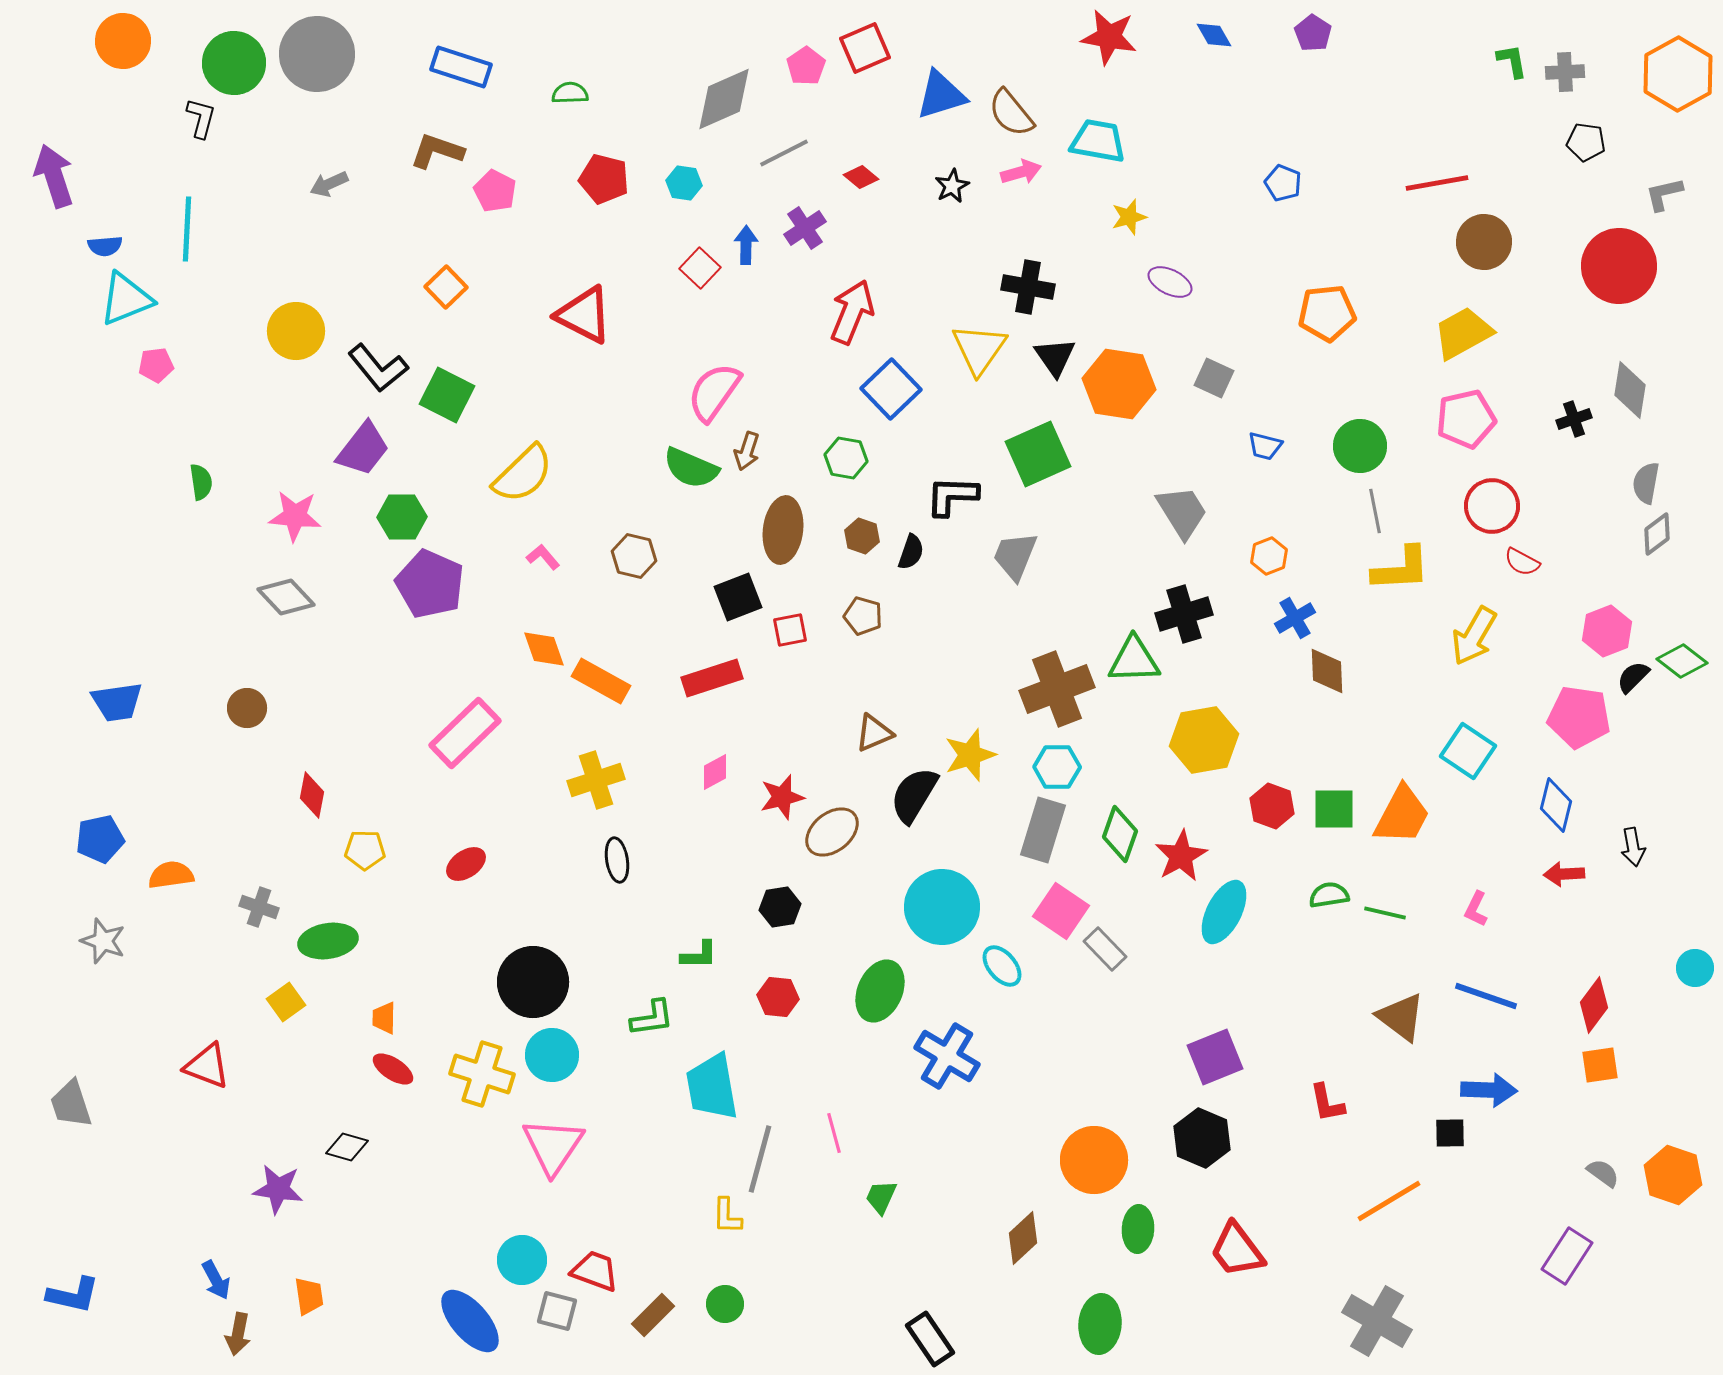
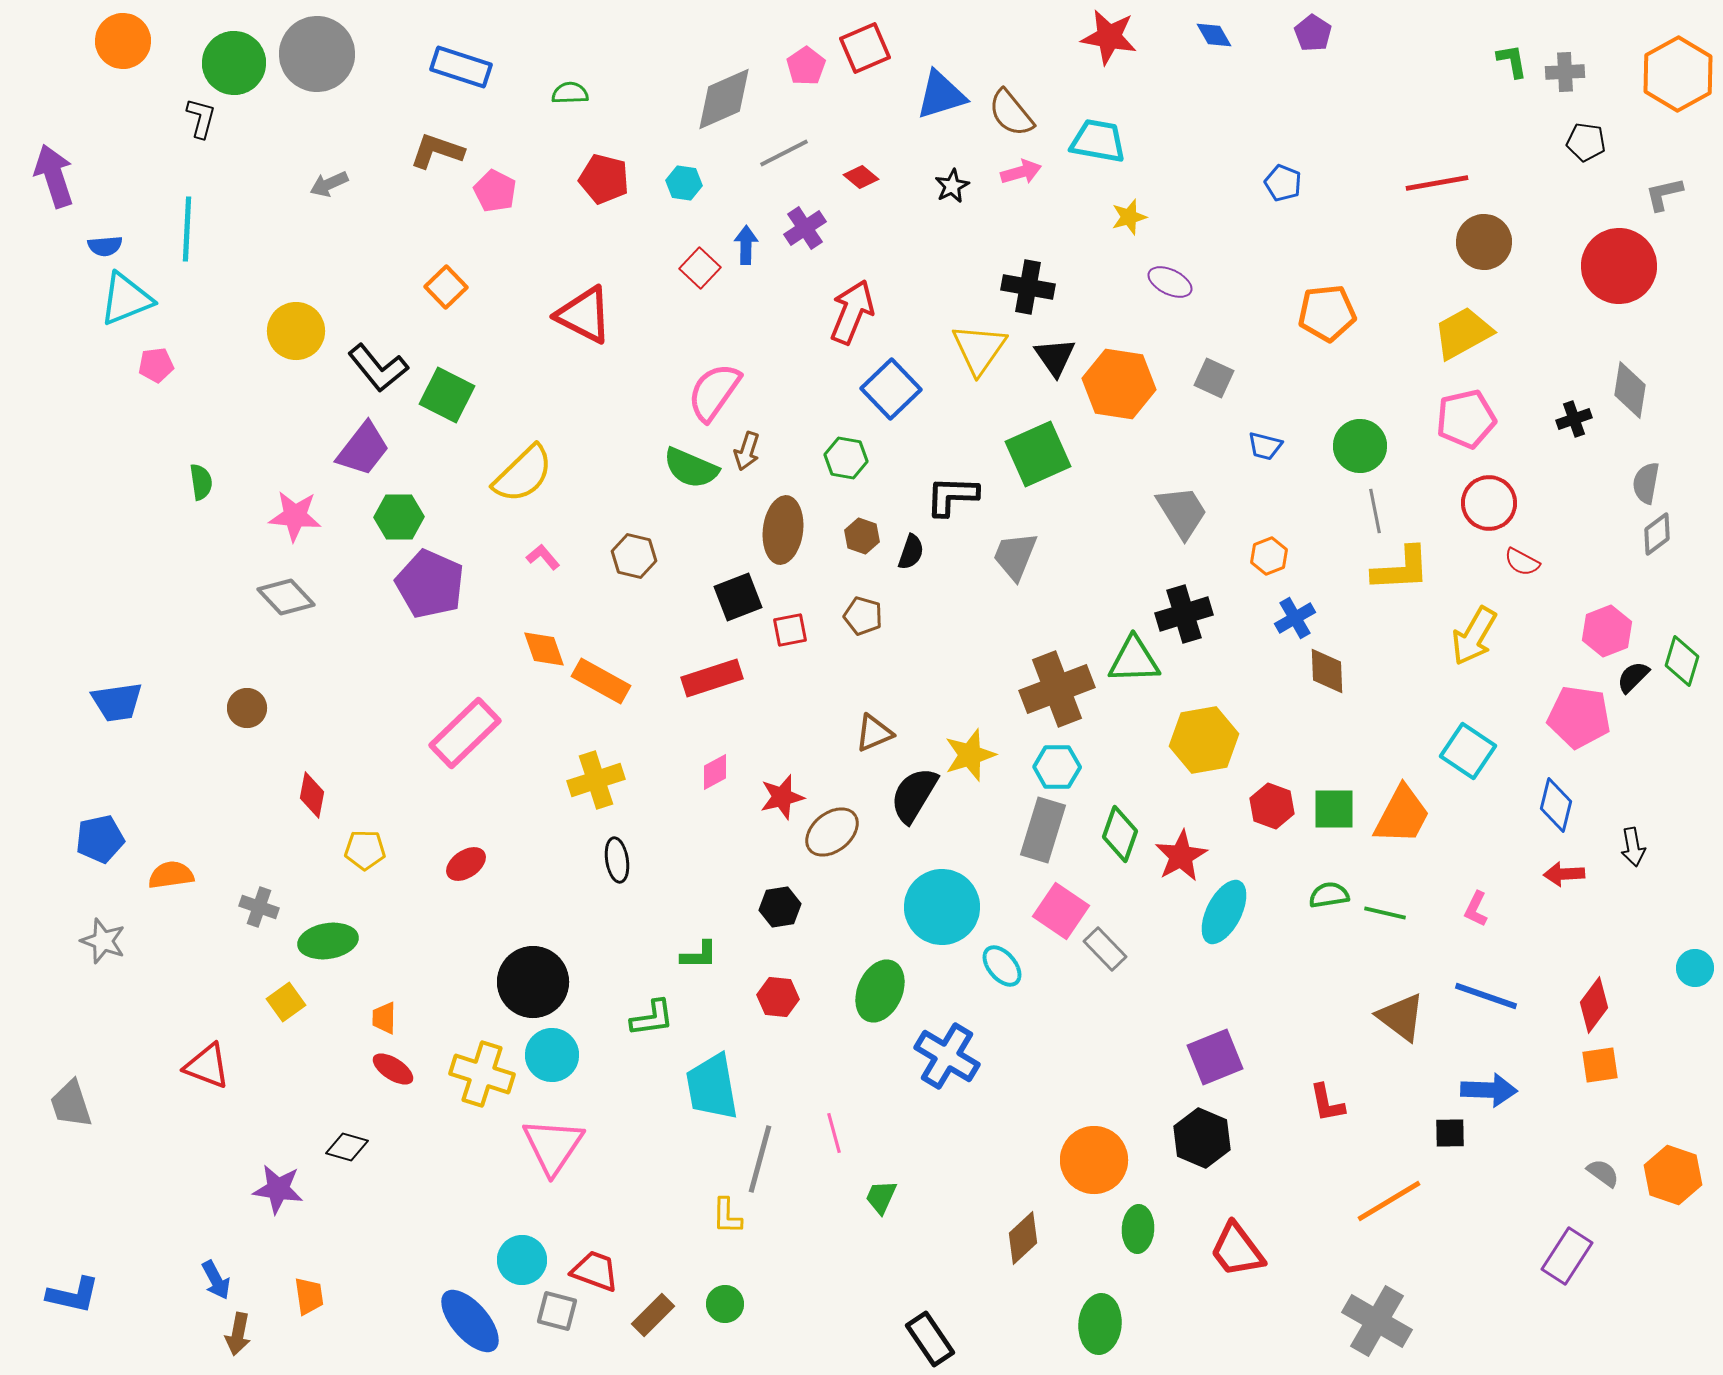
red circle at (1492, 506): moved 3 px left, 3 px up
green hexagon at (402, 517): moved 3 px left
green diamond at (1682, 661): rotated 69 degrees clockwise
